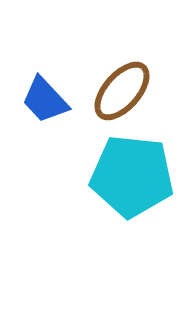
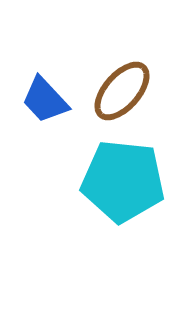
cyan pentagon: moved 9 px left, 5 px down
